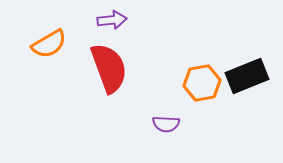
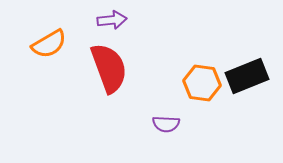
orange hexagon: rotated 18 degrees clockwise
